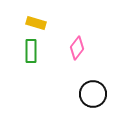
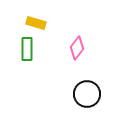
green rectangle: moved 4 px left, 2 px up
black circle: moved 6 px left
